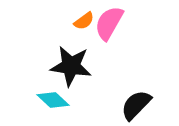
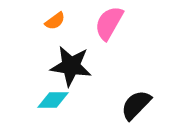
orange semicircle: moved 29 px left
cyan diamond: rotated 44 degrees counterclockwise
